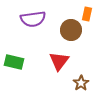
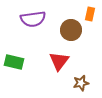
orange rectangle: moved 3 px right
brown star: rotated 21 degrees clockwise
